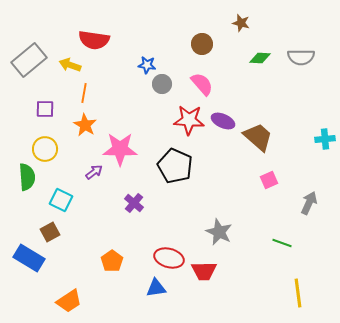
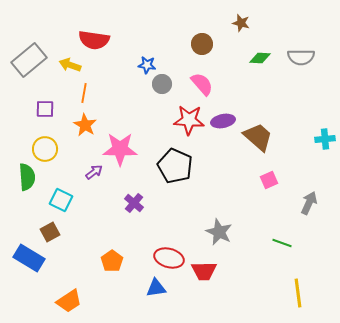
purple ellipse: rotated 35 degrees counterclockwise
